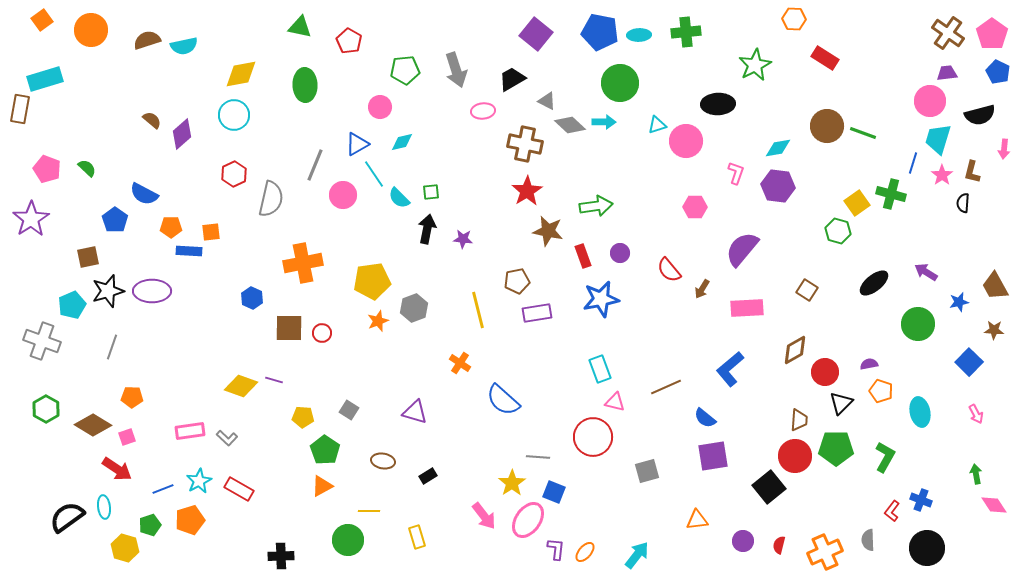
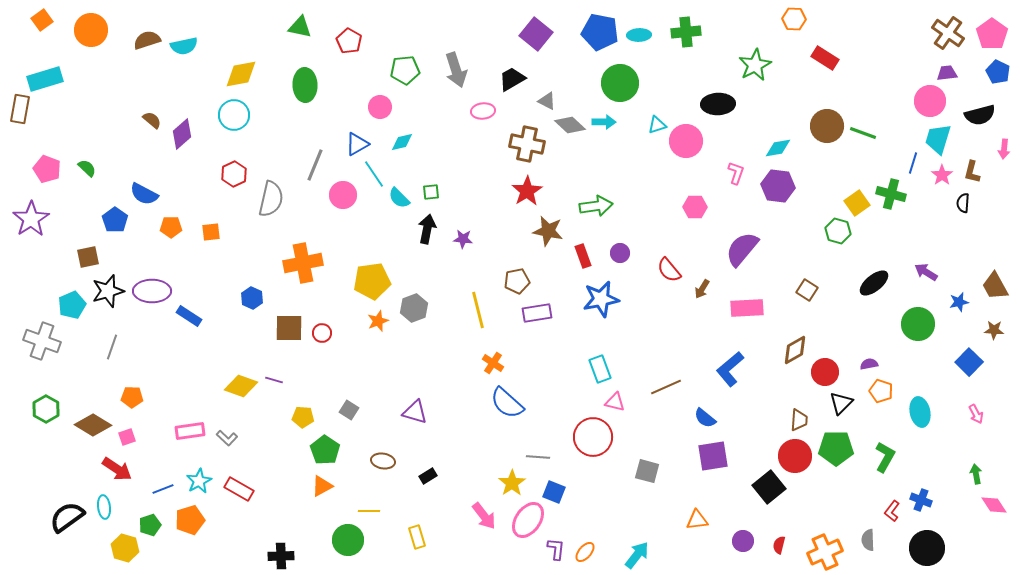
brown cross at (525, 144): moved 2 px right
blue rectangle at (189, 251): moved 65 px down; rotated 30 degrees clockwise
orange cross at (460, 363): moved 33 px right
blue semicircle at (503, 400): moved 4 px right, 3 px down
gray square at (647, 471): rotated 30 degrees clockwise
